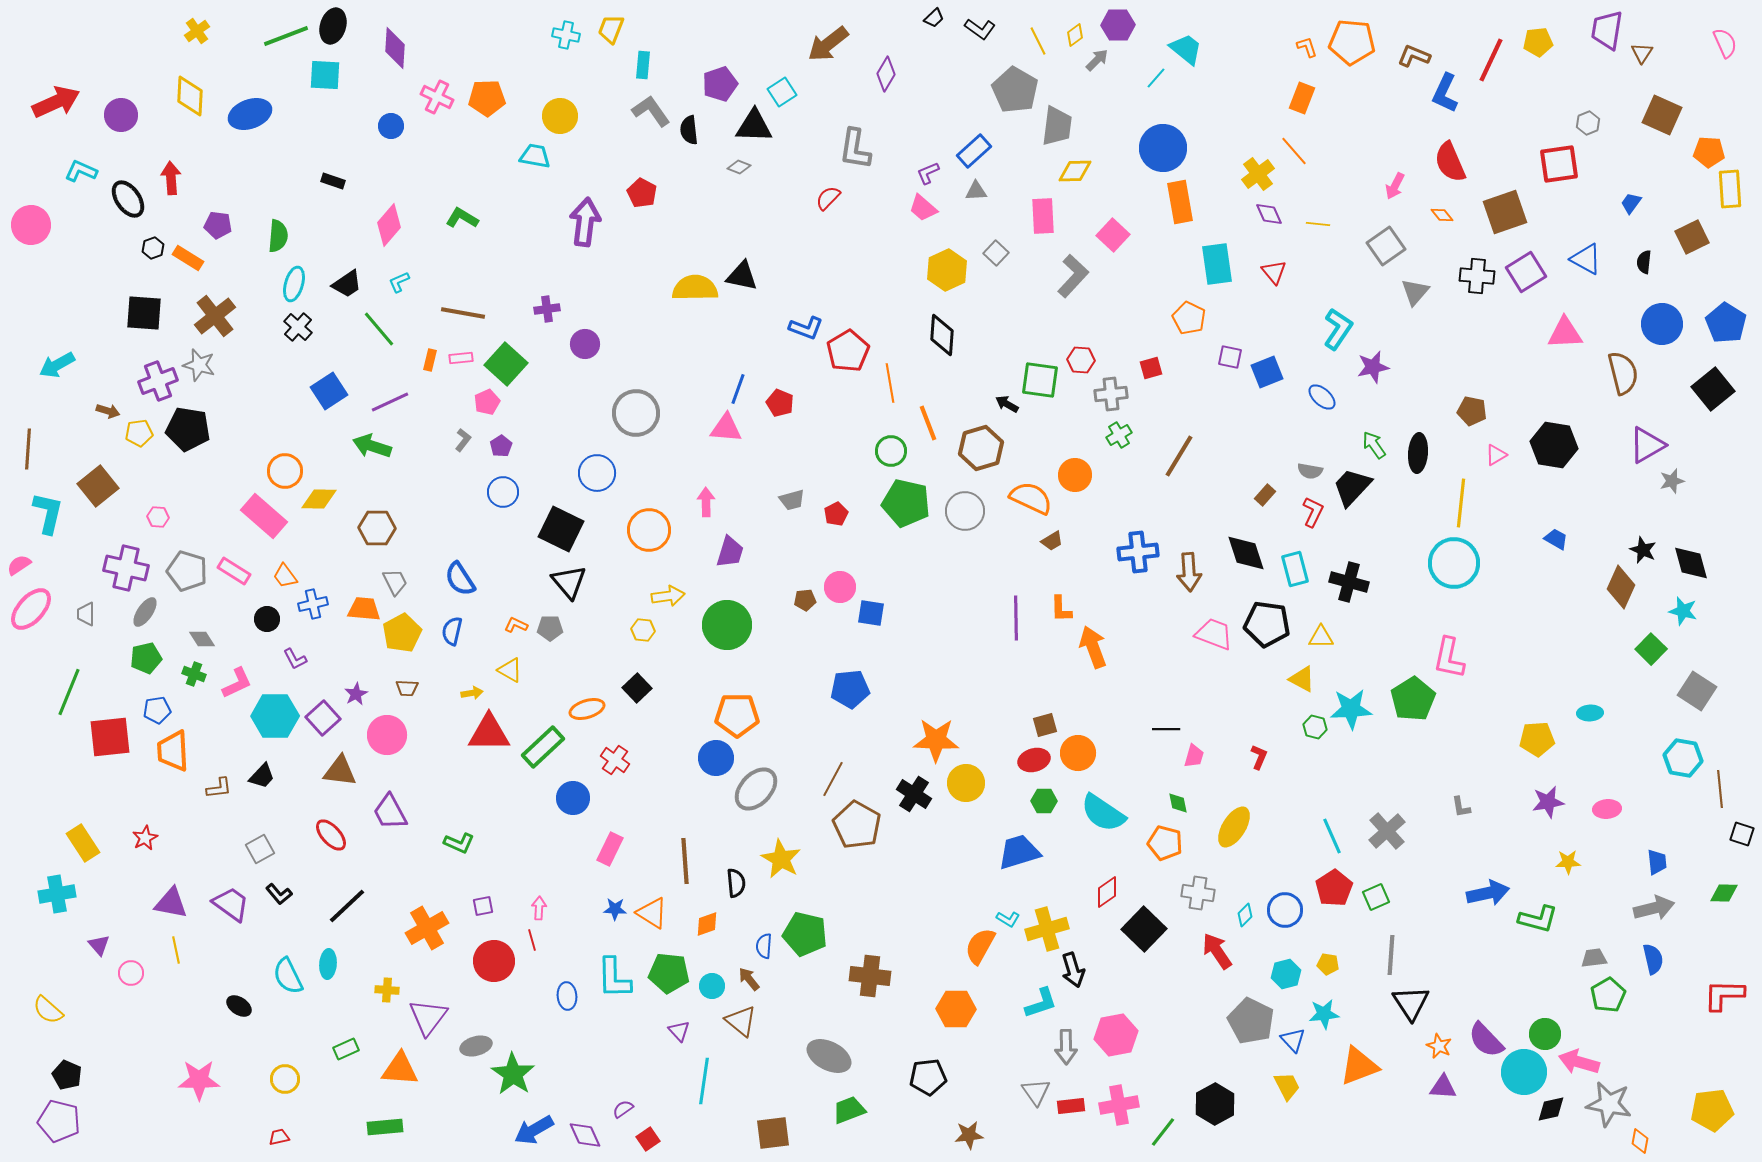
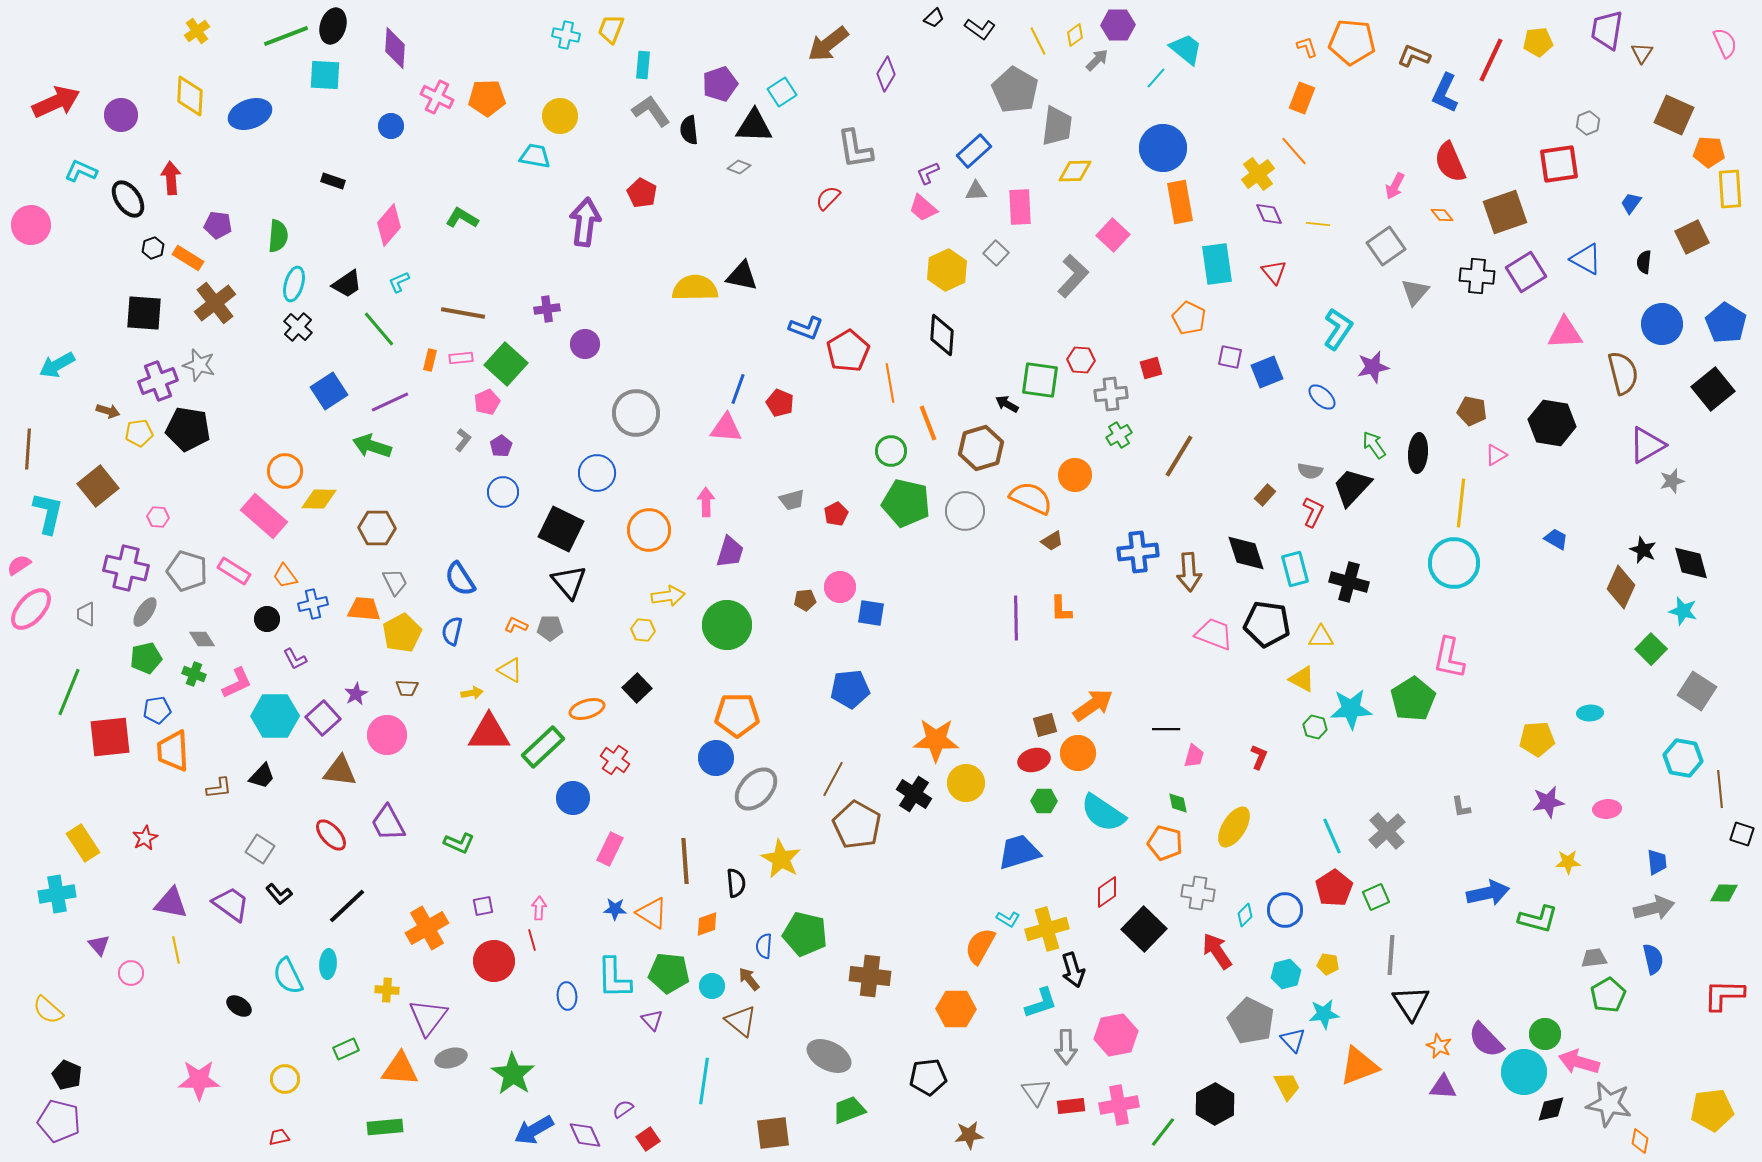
brown square at (1662, 115): moved 12 px right
gray L-shape at (855, 149): rotated 18 degrees counterclockwise
pink rectangle at (1043, 216): moved 23 px left, 9 px up
brown cross at (215, 316): moved 13 px up
black hexagon at (1554, 445): moved 2 px left, 22 px up
orange arrow at (1093, 647): moved 58 px down; rotated 75 degrees clockwise
purple trapezoid at (390, 812): moved 2 px left, 11 px down
gray square at (260, 849): rotated 28 degrees counterclockwise
purple triangle at (679, 1031): moved 27 px left, 11 px up
gray ellipse at (476, 1046): moved 25 px left, 12 px down
